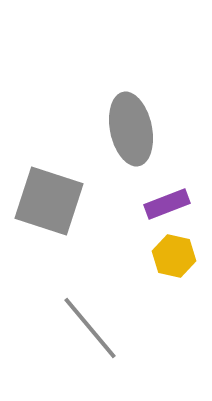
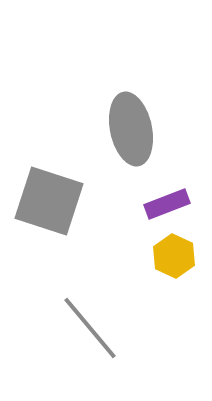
yellow hexagon: rotated 12 degrees clockwise
